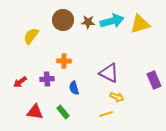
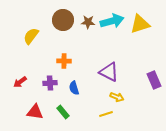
purple triangle: moved 1 px up
purple cross: moved 3 px right, 4 px down
